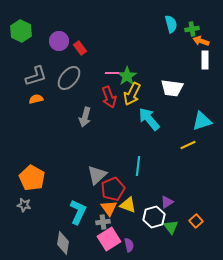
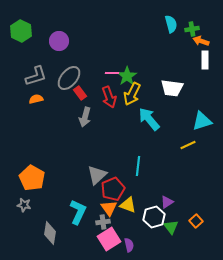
red rectangle: moved 45 px down
gray diamond: moved 13 px left, 10 px up
